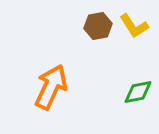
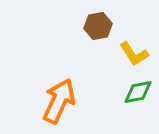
yellow L-shape: moved 28 px down
orange arrow: moved 8 px right, 14 px down
